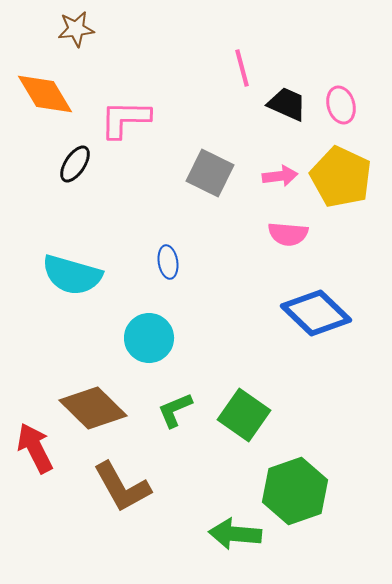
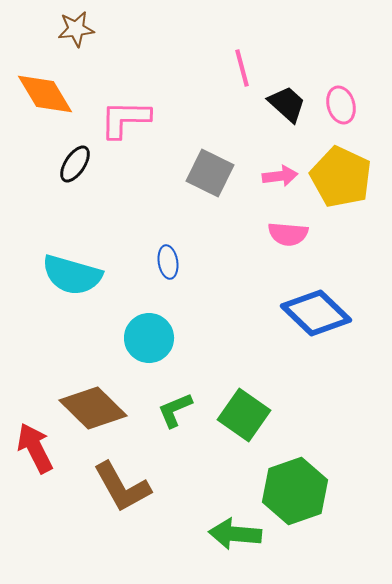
black trapezoid: rotated 18 degrees clockwise
